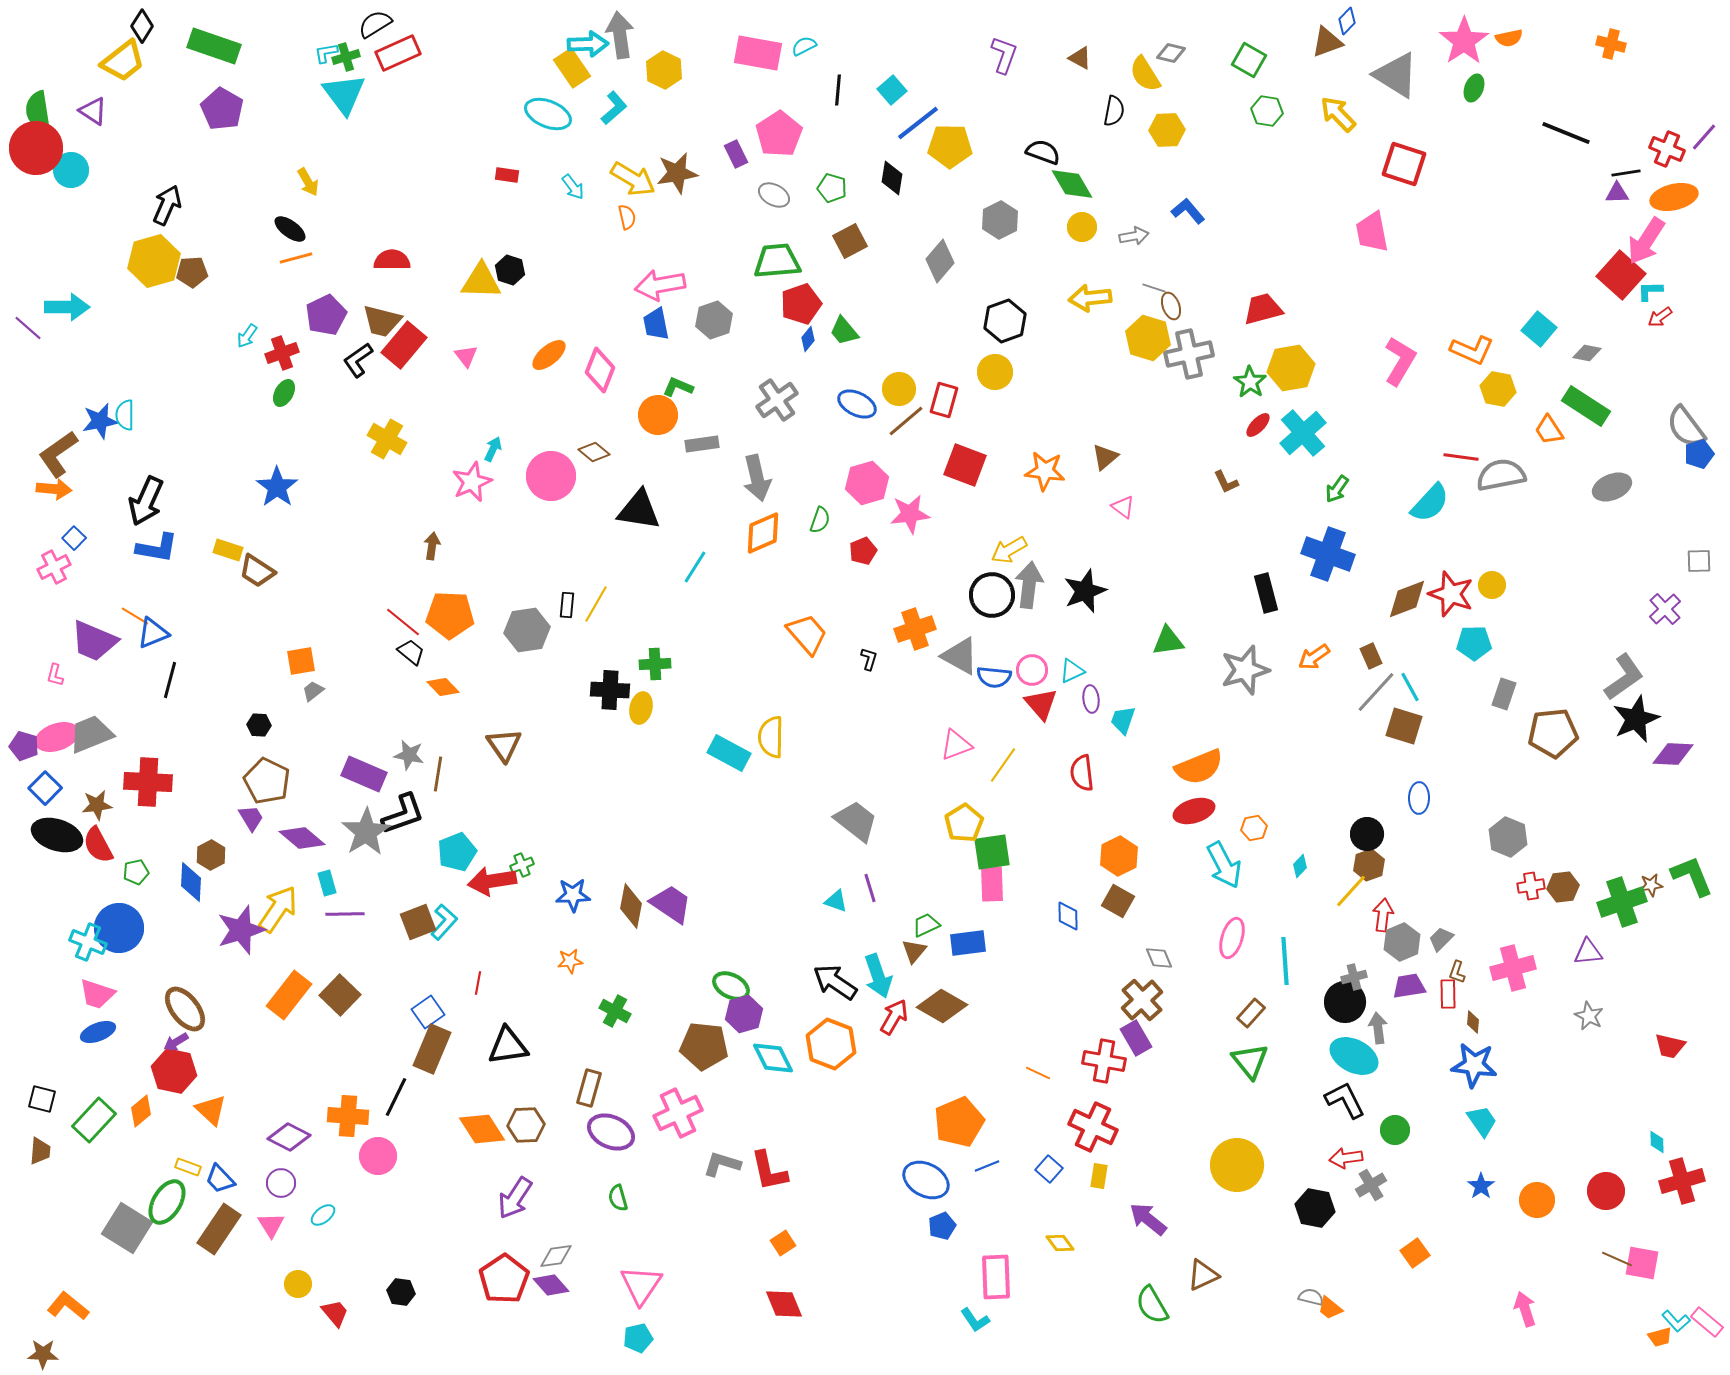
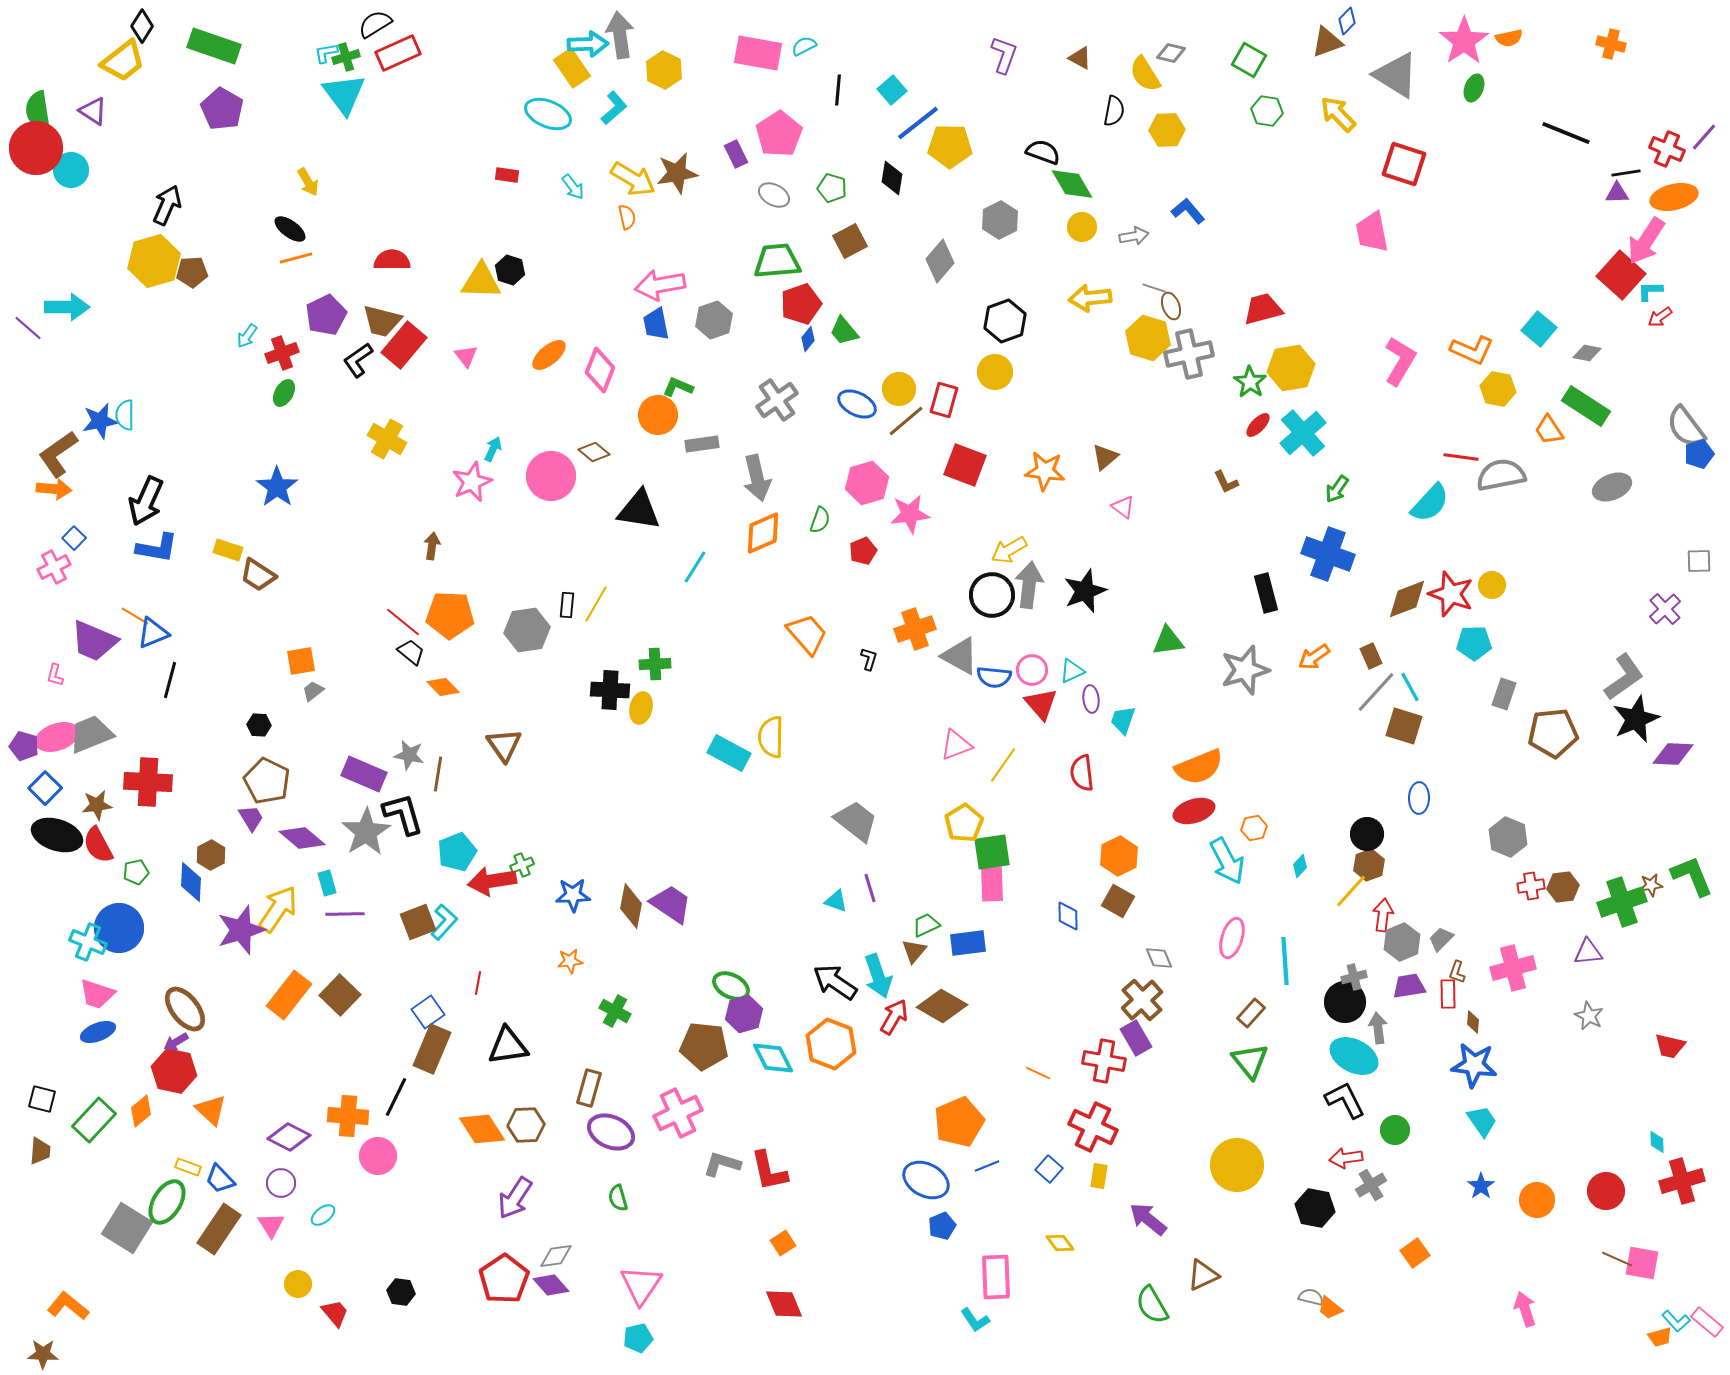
brown trapezoid at (257, 571): moved 1 px right, 4 px down
black L-shape at (403, 814): rotated 87 degrees counterclockwise
cyan arrow at (1224, 865): moved 3 px right, 4 px up
